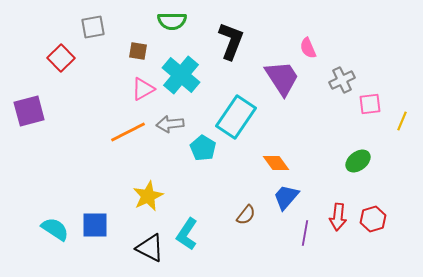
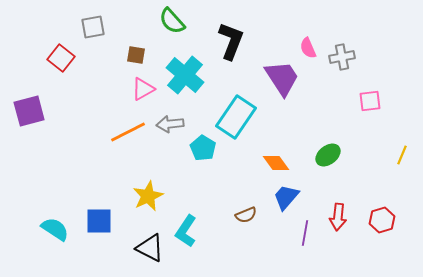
green semicircle: rotated 48 degrees clockwise
brown square: moved 2 px left, 4 px down
red square: rotated 8 degrees counterclockwise
cyan cross: moved 4 px right
gray cross: moved 23 px up; rotated 15 degrees clockwise
pink square: moved 3 px up
yellow line: moved 34 px down
green ellipse: moved 30 px left, 6 px up
brown semicircle: rotated 30 degrees clockwise
red hexagon: moved 9 px right, 1 px down
blue square: moved 4 px right, 4 px up
cyan L-shape: moved 1 px left, 3 px up
